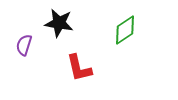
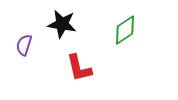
black star: moved 3 px right, 1 px down
